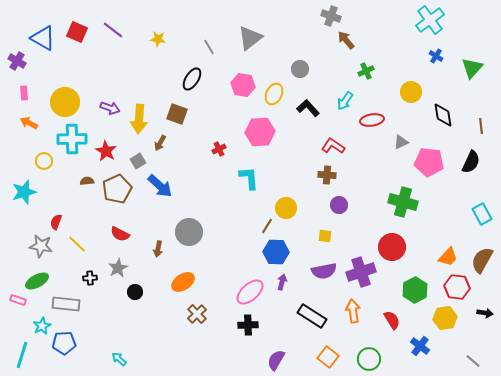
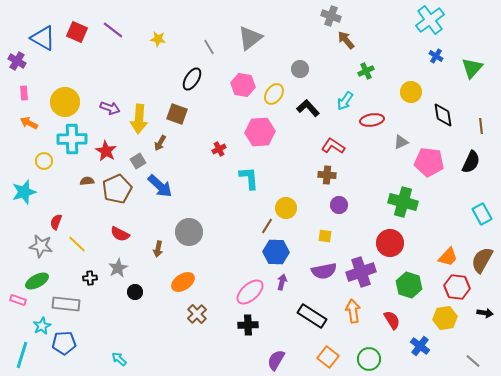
yellow ellipse at (274, 94): rotated 10 degrees clockwise
red circle at (392, 247): moved 2 px left, 4 px up
green hexagon at (415, 290): moved 6 px left, 5 px up; rotated 15 degrees counterclockwise
